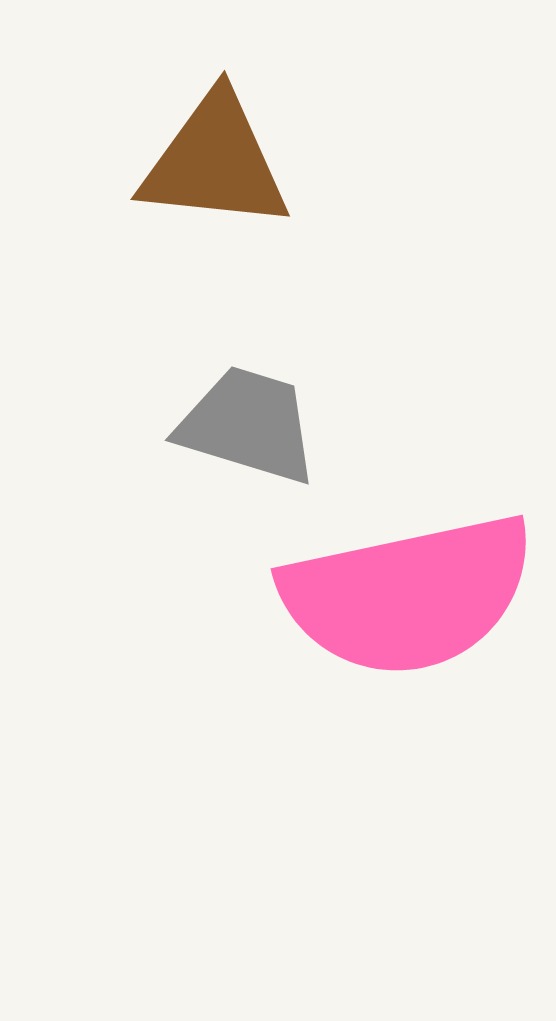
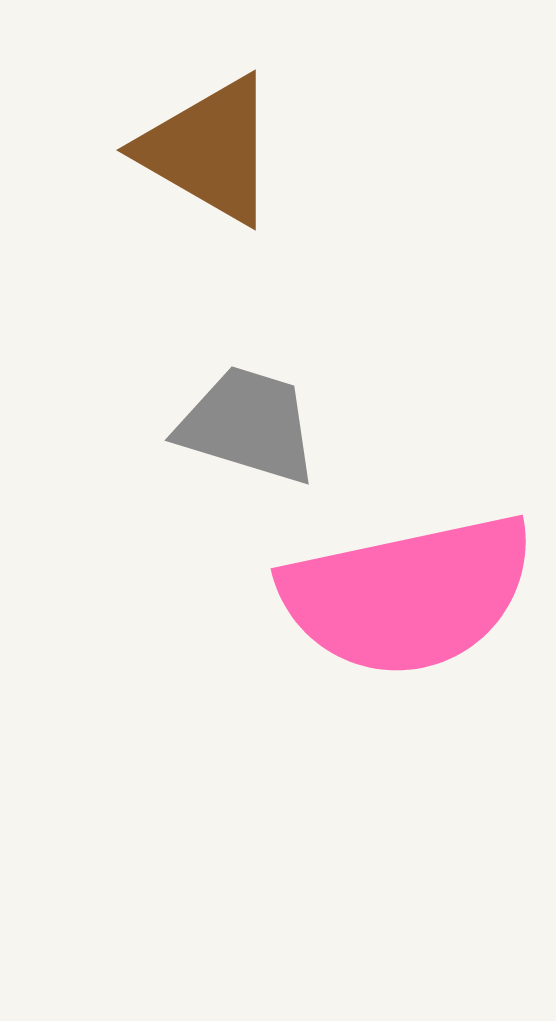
brown triangle: moved 6 px left, 12 px up; rotated 24 degrees clockwise
